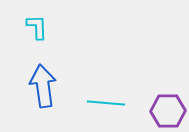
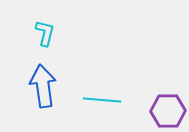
cyan L-shape: moved 8 px right, 6 px down; rotated 16 degrees clockwise
cyan line: moved 4 px left, 3 px up
